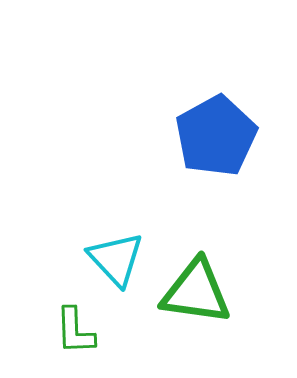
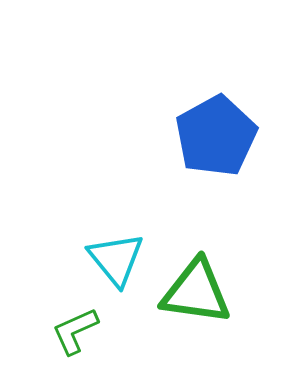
cyan triangle: rotated 4 degrees clockwise
green L-shape: rotated 68 degrees clockwise
